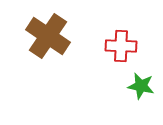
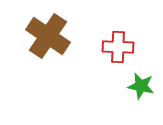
red cross: moved 3 px left, 1 px down
